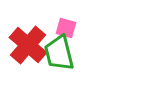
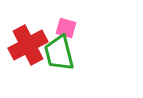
red cross: rotated 21 degrees clockwise
